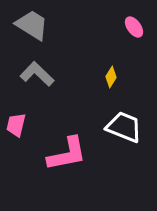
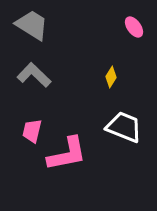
gray L-shape: moved 3 px left, 1 px down
pink trapezoid: moved 16 px right, 6 px down
